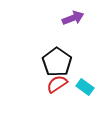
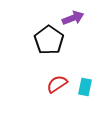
black pentagon: moved 8 px left, 22 px up
cyan rectangle: rotated 66 degrees clockwise
